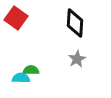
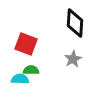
red square: moved 10 px right, 26 px down; rotated 15 degrees counterclockwise
gray star: moved 4 px left
cyan semicircle: moved 1 px left, 1 px down
